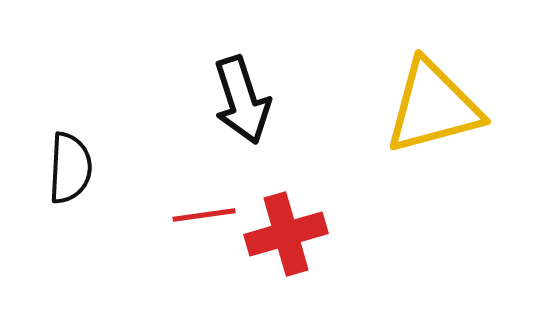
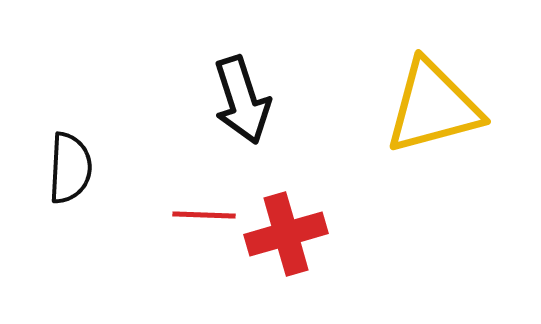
red line: rotated 10 degrees clockwise
